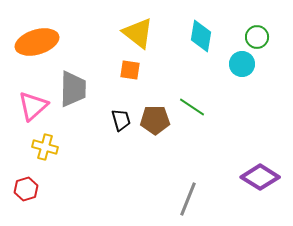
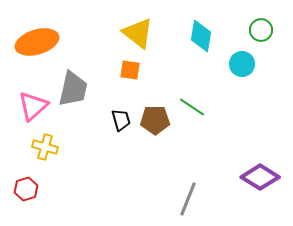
green circle: moved 4 px right, 7 px up
gray trapezoid: rotated 12 degrees clockwise
